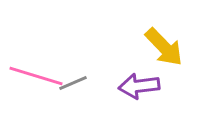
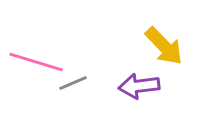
yellow arrow: moved 1 px up
pink line: moved 14 px up
